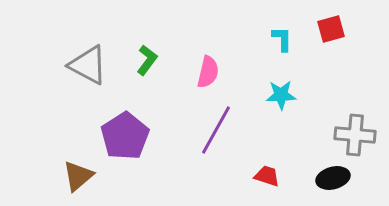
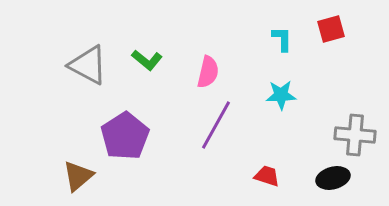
green L-shape: rotated 92 degrees clockwise
purple line: moved 5 px up
